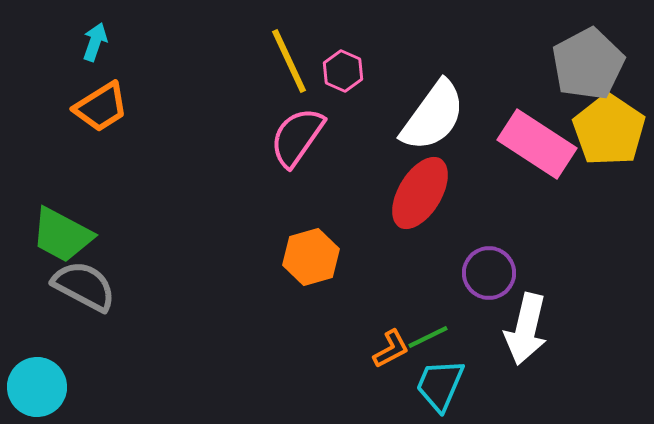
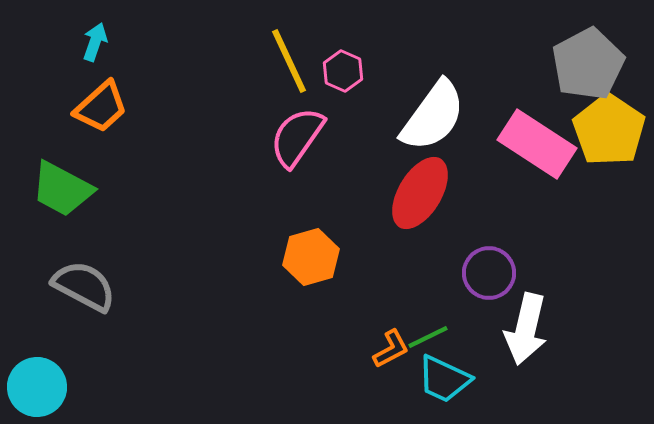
orange trapezoid: rotated 10 degrees counterclockwise
green trapezoid: moved 46 px up
cyan trapezoid: moved 4 px right, 6 px up; rotated 88 degrees counterclockwise
